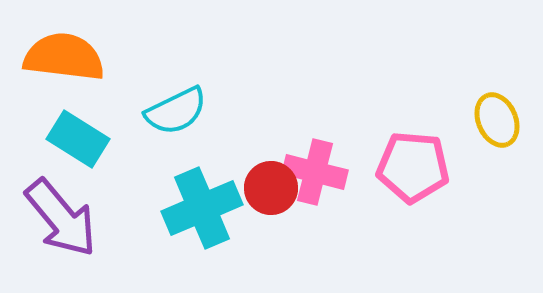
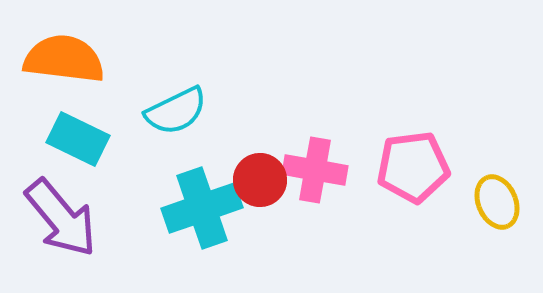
orange semicircle: moved 2 px down
yellow ellipse: moved 82 px down
cyan rectangle: rotated 6 degrees counterclockwise
pink pentagon: rotated 12 degrees counterclockwise
pink cross: moved 2 px up; rotated 4 degrees counterclockwise
red circle: moved 11 px left, 8 px up
cyan cross: rotated 4 degrees clockwise
